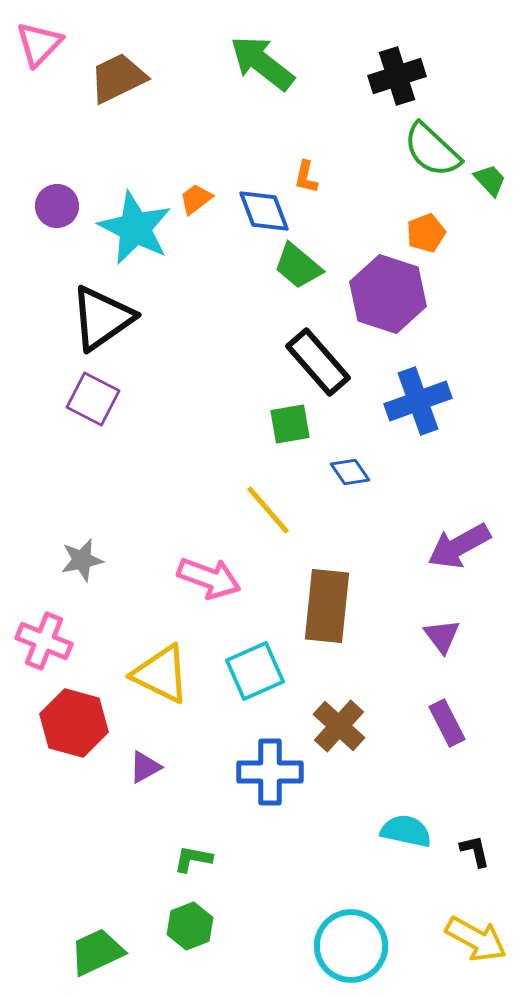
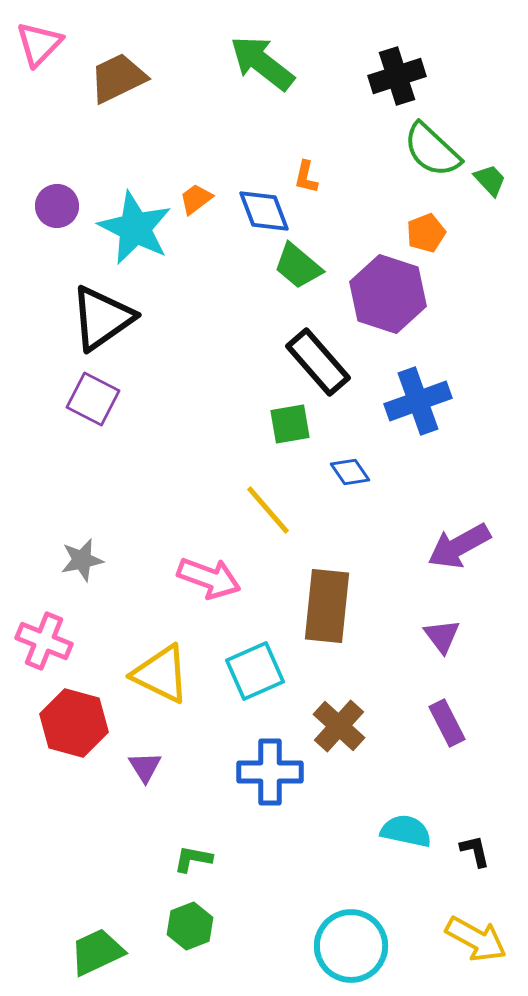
purple triangle at (145, 767): rotated 33 degrees counterclockwise
